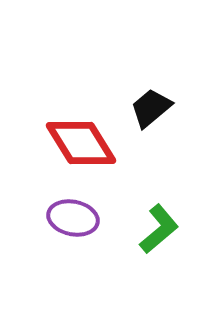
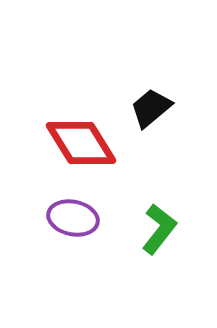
green L-shape: rotated 12 degrees counterclockwise
